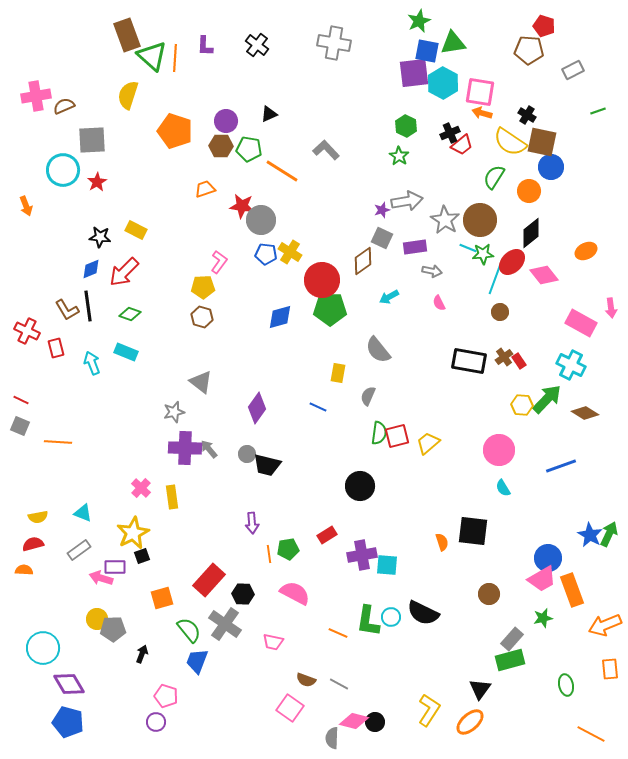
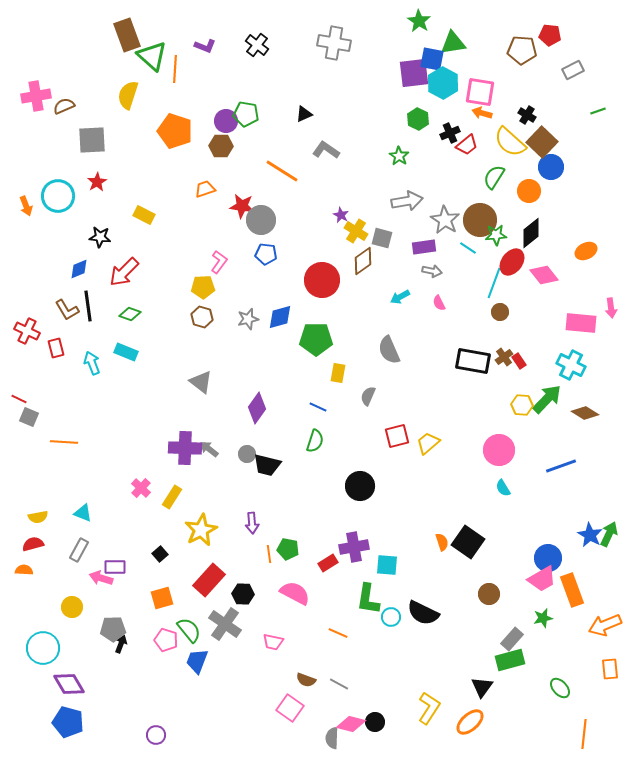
green star at (419, 21): rotated 15 degrees counterclockwise
red pentagon at (544, 26): moved 6 px right, 9 px down; rotated 10 degrees counterclockwise
purple L-shape at (205, 46): rotated 70 degrees counterclockwise
brown pentagon at (529, 50): moved 7 px left
blue square at (427, 51): moved 5 px right, 8 px down
orange line at (175, 58): moved 11 px down
black triangle at (269, 114): moved 35 px right
green hexagon at (406, 126): moved 12 px right, 7 px up
yellow semicircle at (510, 142): rotated 8 degrees clockwise
brown square at (542, 142): rotated 32 degrees clockwise
red trapezoid at (462, 145): moved 5 px right
green pentagon at (249, 149): moved 3 px left, 35 px up
gray L-shape at (326, 150): rotated 12 degrees counterclockwise
cyan circle at (63, 170): moved 5 px left, 26 px down
purple star at (382, 210): moved 41 px left, 5 px down; rotated 28 degrees counterclockwise
yellow rectangle at (136, 230): moved 8 px right, 15 px up
gray square at (382, 238): rotated 10 degrees counterclockwise
purple rectangle at (415, 247): moved 9 px right
cyan line at (468, 248): rotated 12 degrees clockwise
yellow cross at (290, 252): moved 66 px right, 21 px up
green star at (483, 254): moved 13 px right, 19 px up
red ellipse at (512, 262): rotated 8 degrees counterclockwise
blue diamond at (91, 269): moved 12 px left
cyan line at (495, 279): moved 1 px left, 4 px down
cyan arrow at (389, 297): moved 11 px right
green pentagon at (330, 309): moved 14 px left, 30 px down
pink rectangle at (581, 323): rotated 24 degrees counterclockwise
gray semicircle at (378, 350): moved 11 px right; rotated 16 degrees clockwise
black rectangle at (469, 361): moved 4 px right
red line at (21, 400): moved 2 px left, 1 px up
gray star at (174, 412): moved 74 px right, 93 px up
gray square at (20, 426): moved 9 px right, 9 px up
green semicircle at (379, 433): moved 64 px left, 8 px down; rotated 10 degrees clockwise
orange line at (58, 442): moved 6 px right
gray arrow at (209, 449): rotated 12 degrees counterclockwise
yellow rectangle at (172, 497): rotated 40 degrees clockwise
black square at (473, 531): moved 5 px left, 11 px down; rotated 28 degrees clockwise
yellow star at (133, 533): moved 68 px right, 3 px up
red rectangle at (327, 535): moved 1 px right, 28 px down
green pentagon at (288, 549): rotated 20 degrees clockwise
gray rectangle at (79, 550): rotated 25 degrees counterclockwise
purple cross at (362, 555): moved 8 px left, 8 px up
black square at (142, 556): moved 18 px right, 2 px up; rotated 21 degrees counterclockwise
yellow circle at (97, 619): moved 25 px left, 12 px up
green L-shape at (368, 621): moved 22 px up
black arrow at (142, 654): moved 21 px left, 10 px up
green ellipse at (566, 685): moved 6 px left, 3 px down; rotated 30 degrees counterclockwise
black triangle at (480, 689): moved 2 px right, 2 px up
pink pentagon at (166, 696): moved 56 px up
yellow L-shape at (429, 710): moved 2 px up
pink diamond at (354, 721): moved 3 px left, 3 px down
purple circle at (156, 722): moved 13 px down
orange line at (591, 734): moved 7 px left; rotated 68 degrees clockwise
